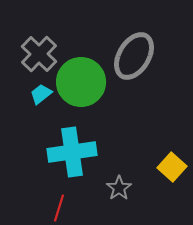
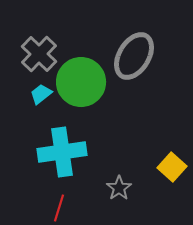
cyan cross: moved 10 px left
